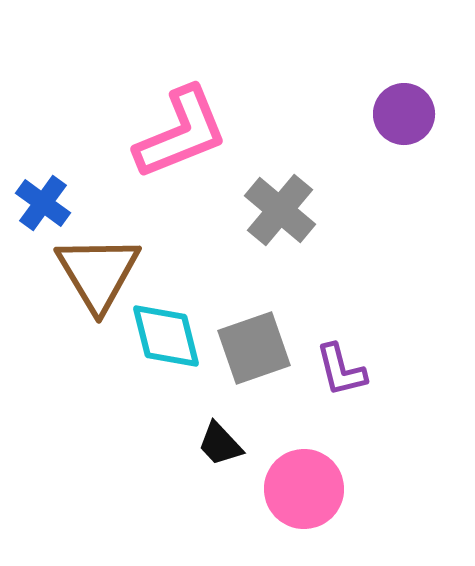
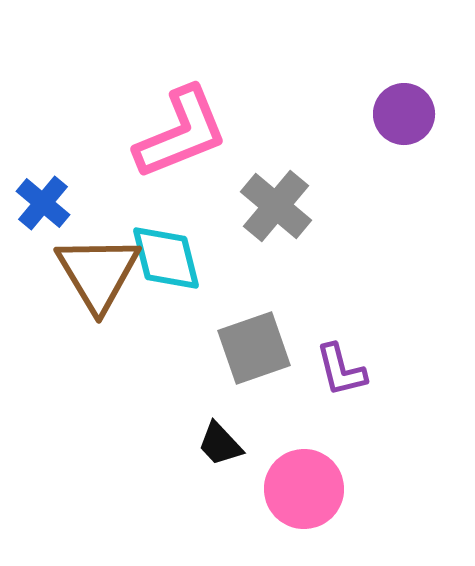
blue cross: rotated 4 degrees clockwise
gray cross: moved 4 px left, 4 px up
cyan diamond: moved 78 px up
